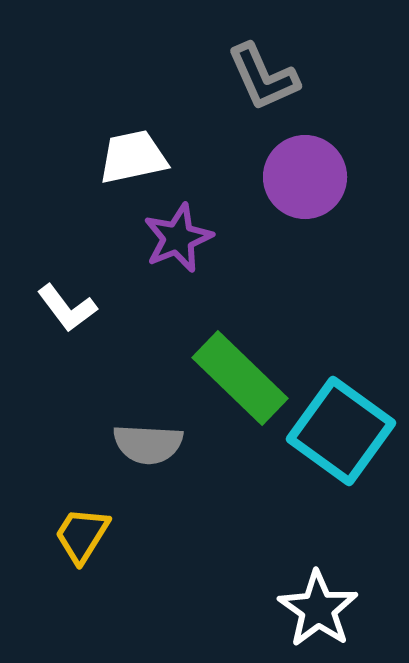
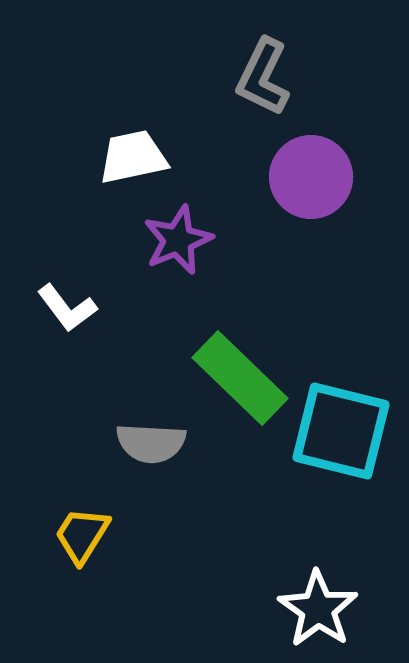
gray L-shape: rotated 50 degrees clockwise
purple circle: moved 6 px right
purple star: moved 2 px down
cyan square: rotated 22 degrees counterclockwise
gray semicircle: moved 3 px right, 1 px up
